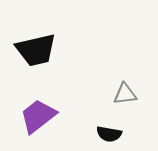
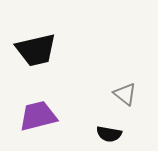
gray triangle: rotated 45 degrees clockwise
purple trapezoid: rotated 24 degrees clockwise
